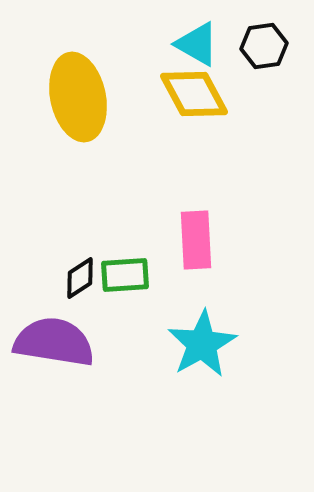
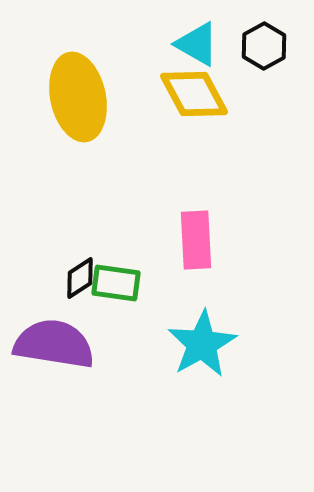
black hexagon: rotated 21 degrees counterclockwise
green rectangle: moved 9 px left, 8 px down; rotated 12 degrees clockwise
purple semicircle: moved 2 px down
